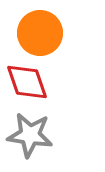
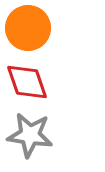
orange circle: moved 12 px left, 5 px up
